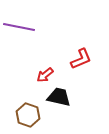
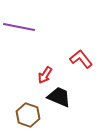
red L-shape: rotated 105 degrees counterclockwise
red arrow: rotated 18 degrees counterclockwise
black trapezoid: rotated 10 degrees clockwise
